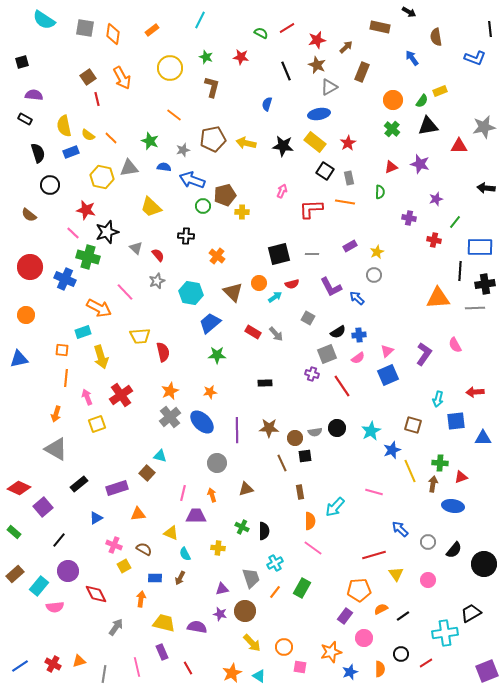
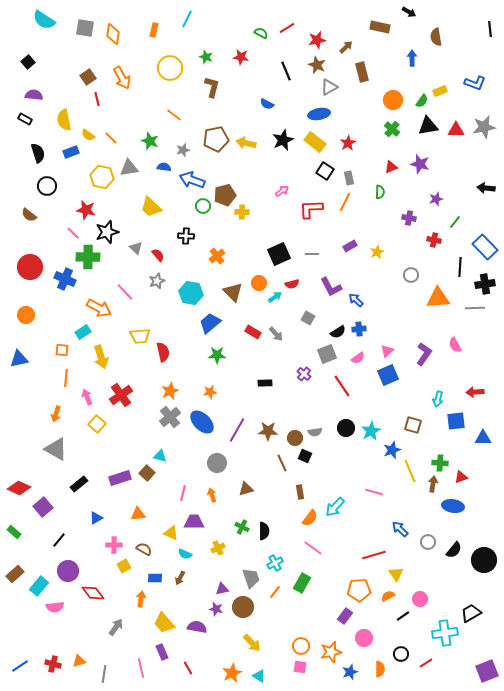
cyan line at (200, 20): moved 13 px left, 1 px up
orange rectangle at (152, 30): moved 2 px right; rotated 40 degrees counterclockwise
blue arrow at (412, 58): rotated 35 degrees clockwise
blue L-shape at (475, 58): moved 25 px down
black square at (22, 62): moved 6 px right; rotated 24 degrees counterclockwise
brown rectangle at (362, 72): rotated 36 degrees counterclockwise
blue semicircle at (267, 104): rotated 80 degrees counterclockwise
yellow semicircle at (64, 126): moved 6 px up
brown pentagon at (213, 139): moved 3 px right
black star at (283, 146): moved 6 px up; rotated 30 degrees counterclockwise
red triangle at (459, 146): moved 3 px left, 16 px up
black circle at (50, 185): moved 3 px left, 1 px down
pink arrow at (282, 191): rotated 32 degrees clockwise
orange line at (345, 202): rotated 72 degrees counterclockwise
blue rectangle at (480, 247): moved 5 px right; rotated 45 degrees clockwise
black square at (279, 254): rotated 10 degrees counterclockwise
orange cross at (217, 256): rotated 14 degrees clockwise
green cross at (88, 257): rotated 15 degrees counterclockwise
black line at (460, 271): moved 4 px up
gray circle at (374, 275): moved 37 px right
blue arrow at (357, 298): moved 1 px left, 2 px down
cyan rectangle at (83, 332): rotated 14 degrees counterclockwise
blue cross at (359, 335): moved 6 px up
purple cross at (312, 374): moved 8 px left; rotated 24 degrees clockwise
yellow square at (97, 424): rotated 30 degrees counterclockwise
brown star at (269, 428): moved 1 px left, 3 px down
black circle at (337, 428): moved 9 px right
purple line at (237, 430): rotated 30 degrees clockwise
black square at (305, 456): rotated 32 degrees clockwise
purple rectangle at (117, 488): moved 3 px right, 10 px up
purple trapezoid at (196, 516): moved 2 px left, 6 px down
orange semicircle at (310, 521): moved 3 px up; rotated 36 degrees clockwise
pink cross at (114, 545): rotated 21 degrees counterclockwise
yellow cross at (218, 548): rotated 32 degrees counterclockwise
cyan semicircle at (185, 554): rotated 40 degrees counterclockwise
black circle at (484, 564): moved 4 px up
pink circle at (428, 580): moved 8 px left, 19 px down
green rectangle at (302, 588): moved 5 px up
red diamond at (96, 594): moved 3 px left, 1 px up; rotated 10 degrees counterclockwise
orange semicircle at (381, 609): moved 7 px right, 13 px up
brown circle at (245, 611): moved 2 px left, 4 px up
purple star at (220, 614): moved 4 px left, 5 px up
yellow trapezoid at (164, 623): rotated 145 degrees counterclockwise
orange circle at (284, 647): moved 17 px right, 1 px up
red cross at (53, 664): rotated 14 degrees counterclockwise
pink line at (137, 667): moved 4 px right, 1 px down
